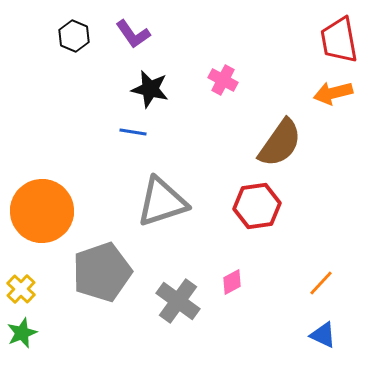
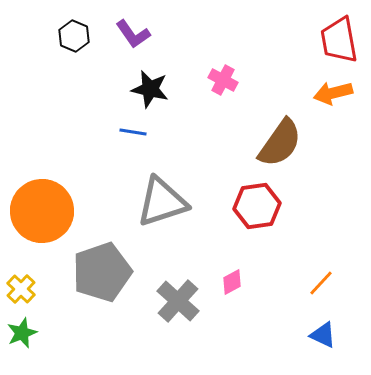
gray cross: rotated 6 degrees clockwise
